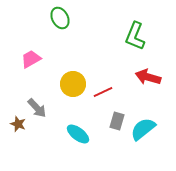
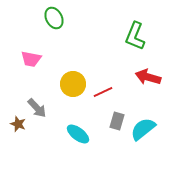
green ellipse: moved 6 px left
pink trapezoid: rotated 140 degrees counterclockwise
